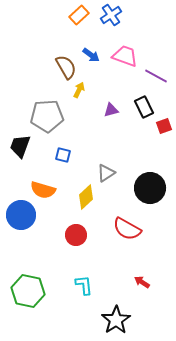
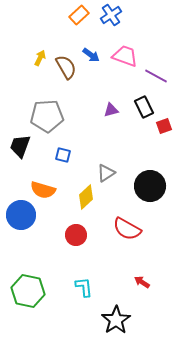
yellow arrow: moved 39 px left, 32 px up
black circle: moved 2 px up
cyan L-shape: moved 2 px down
